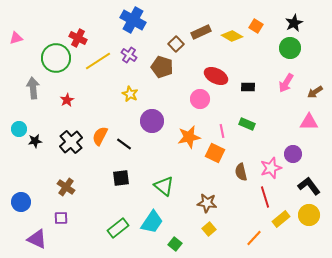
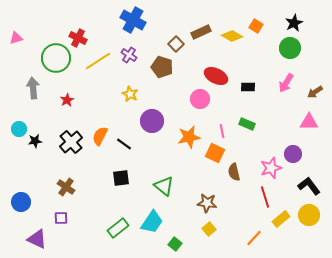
brown semicircle at (241, 172): moved 7 px left
